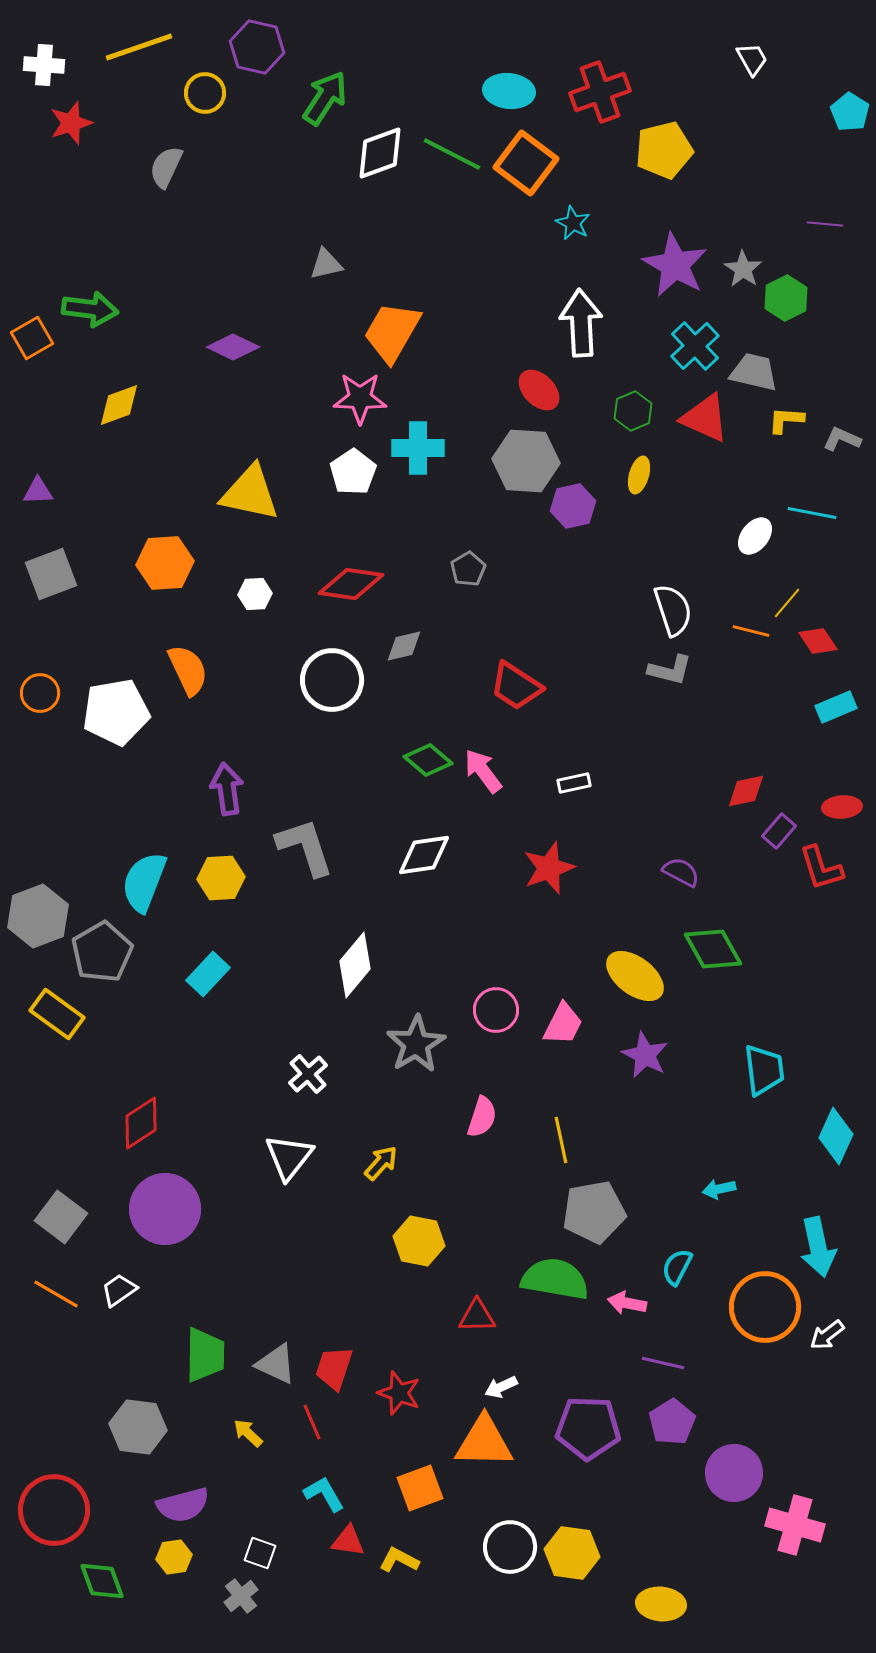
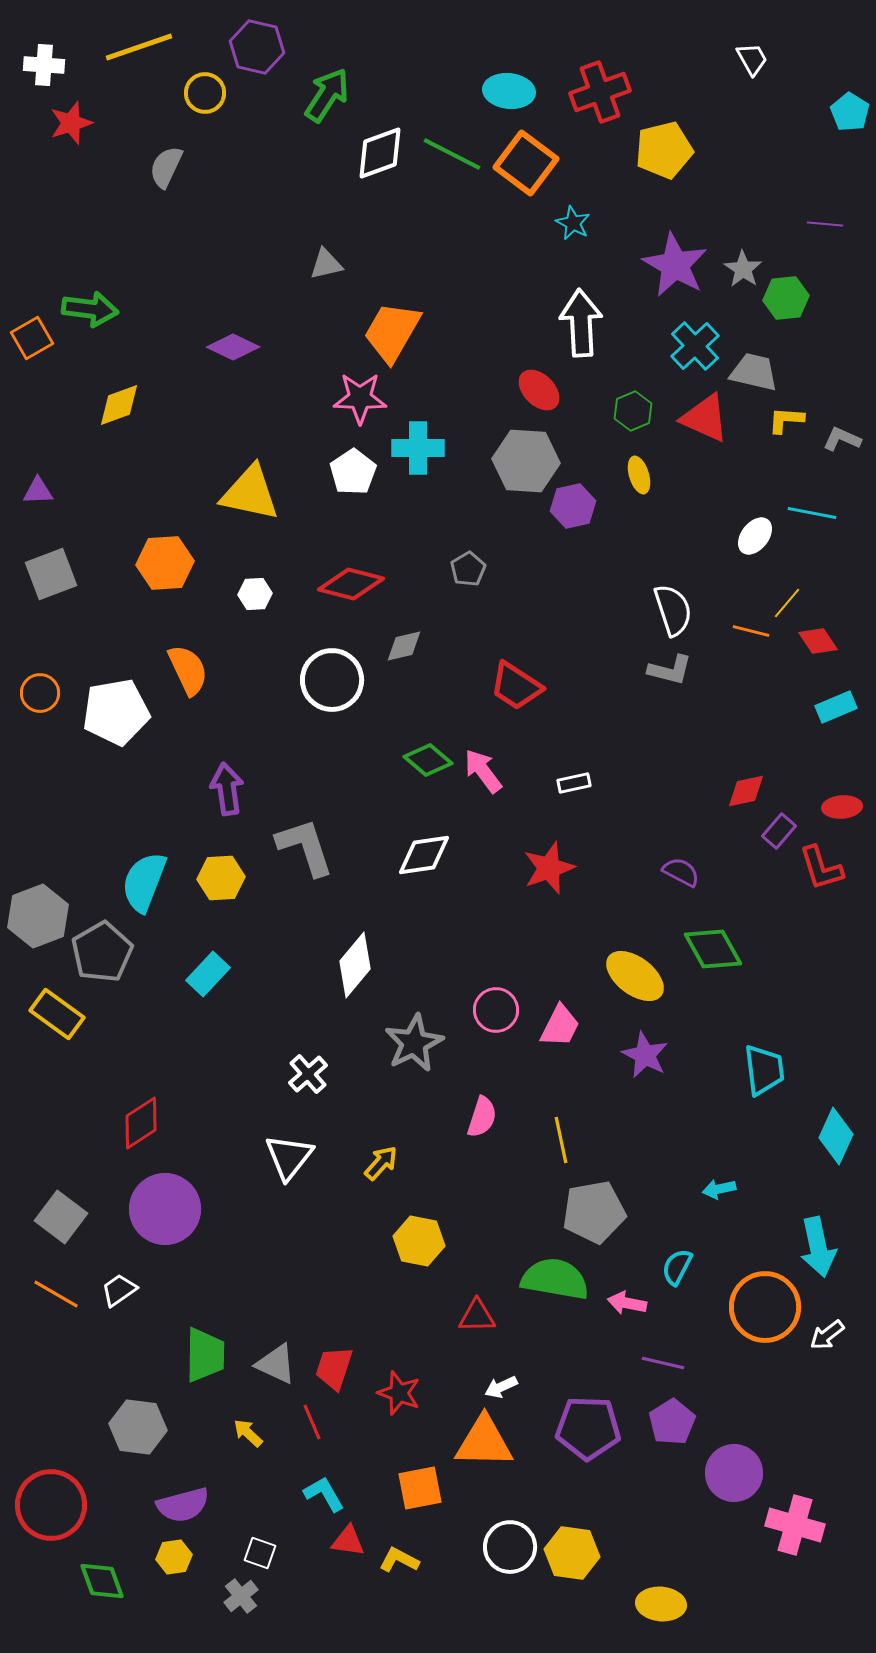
green arrow at (325, 98): moved 2 px right, 3 px up
green hexagon at (786, 298): rotated 21 degrees clockwise
yellow ellipse at (639, 475): rotated 33 degrees counterclockwise
red diamond at (351, 584): rotated 6 degrees clockwise
pink trapezoid at (563, 1024): moved 3 px left, 2 px down
gray star at (416, 1044): moved 2 px left, 1 px up; rotated 4 degrees clockwise
orange square at (420, 1488): rotated 9 degrees clockwise
red circle at (54, 1510): moved 3 px left, 5 px up
